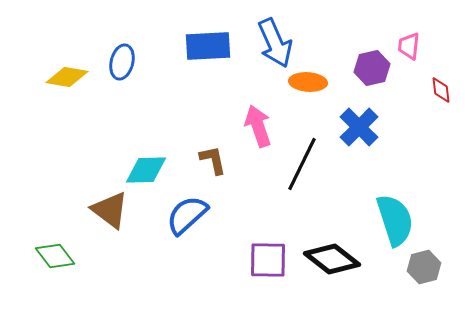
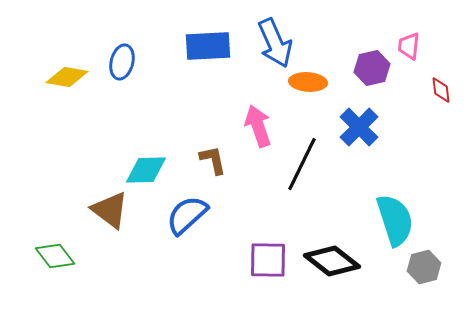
black diamond: moved 2 px down
